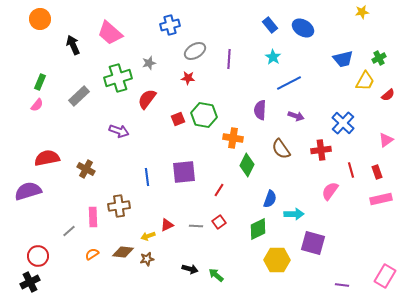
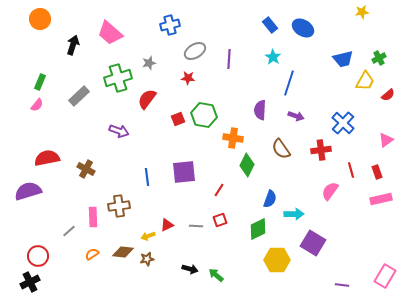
black arrow at (73, 45): rotated 42 degrees clockwise
blue line at (289, 83): rotated 45 degrees counterclockwise
red square at (219, 222): moved 1 px right, 2 px up; rotated 16 degrees clockwise
purple square at (313, 243): rotated 15 degrees clockwise
